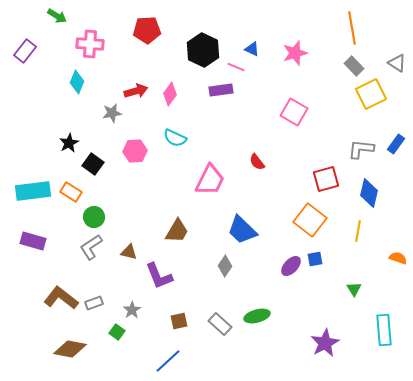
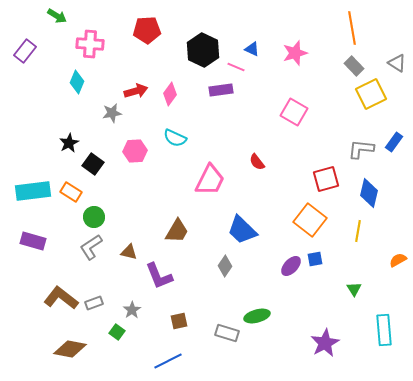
blue rectangle at (396, 144): moved 2 px left, 2 px up
orange semicircle at (398, 258): moved 2 px down; rotated 48 degrees counterclockwise
gray rectangle at (220, 324): moved 7 px right, 9 px down; rotated 25 degrees counterclockwise
blue line at (168, 361): rotated 16 degrees clockwise
